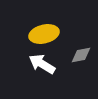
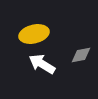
yellow ellipse: moved 10 px left
